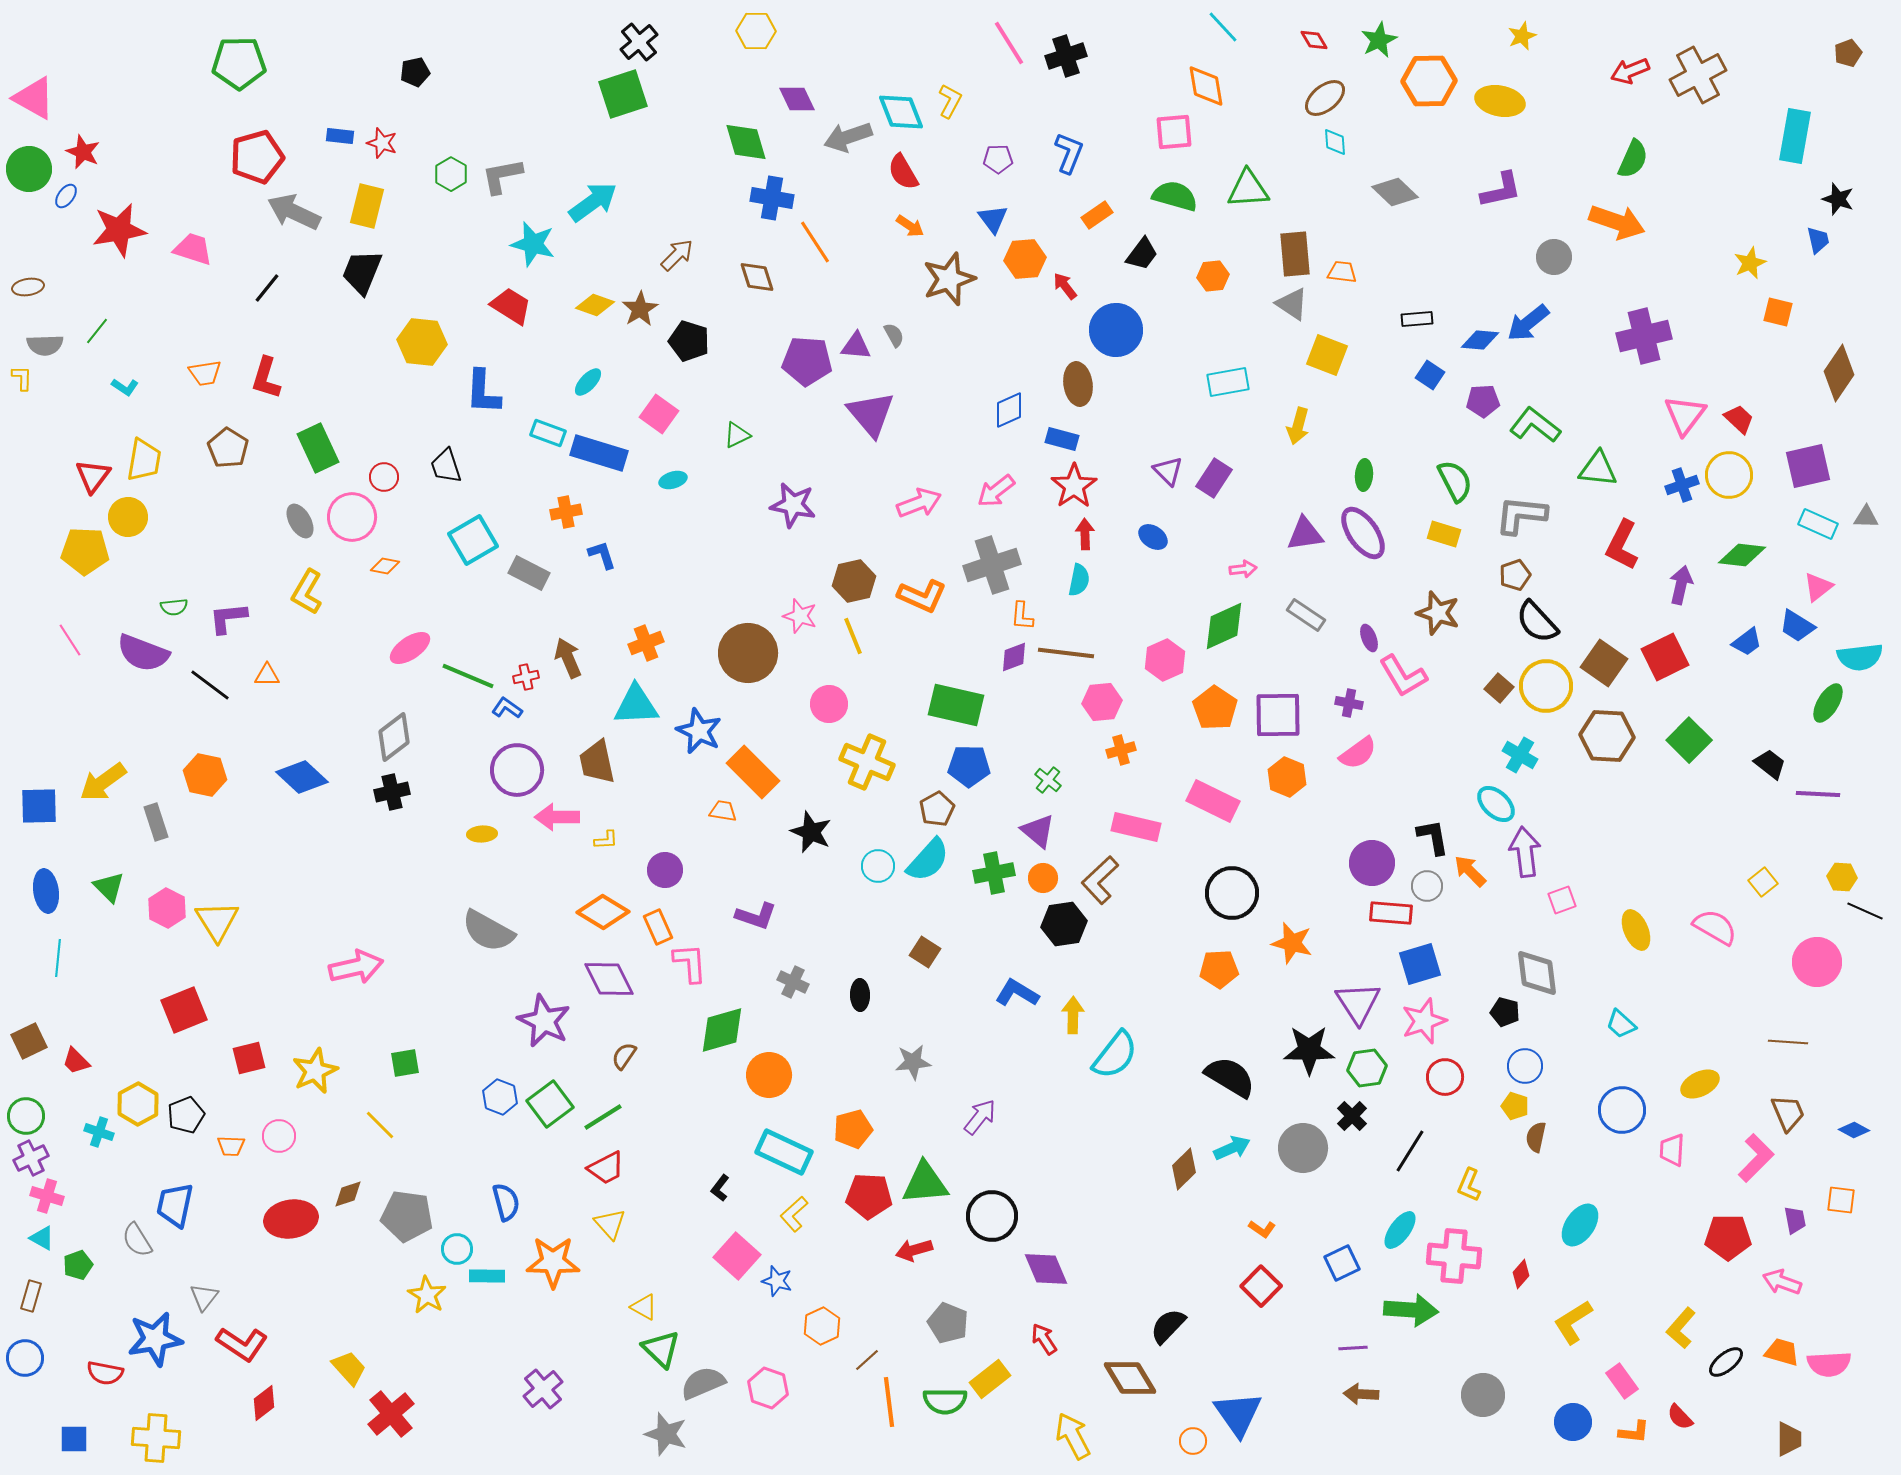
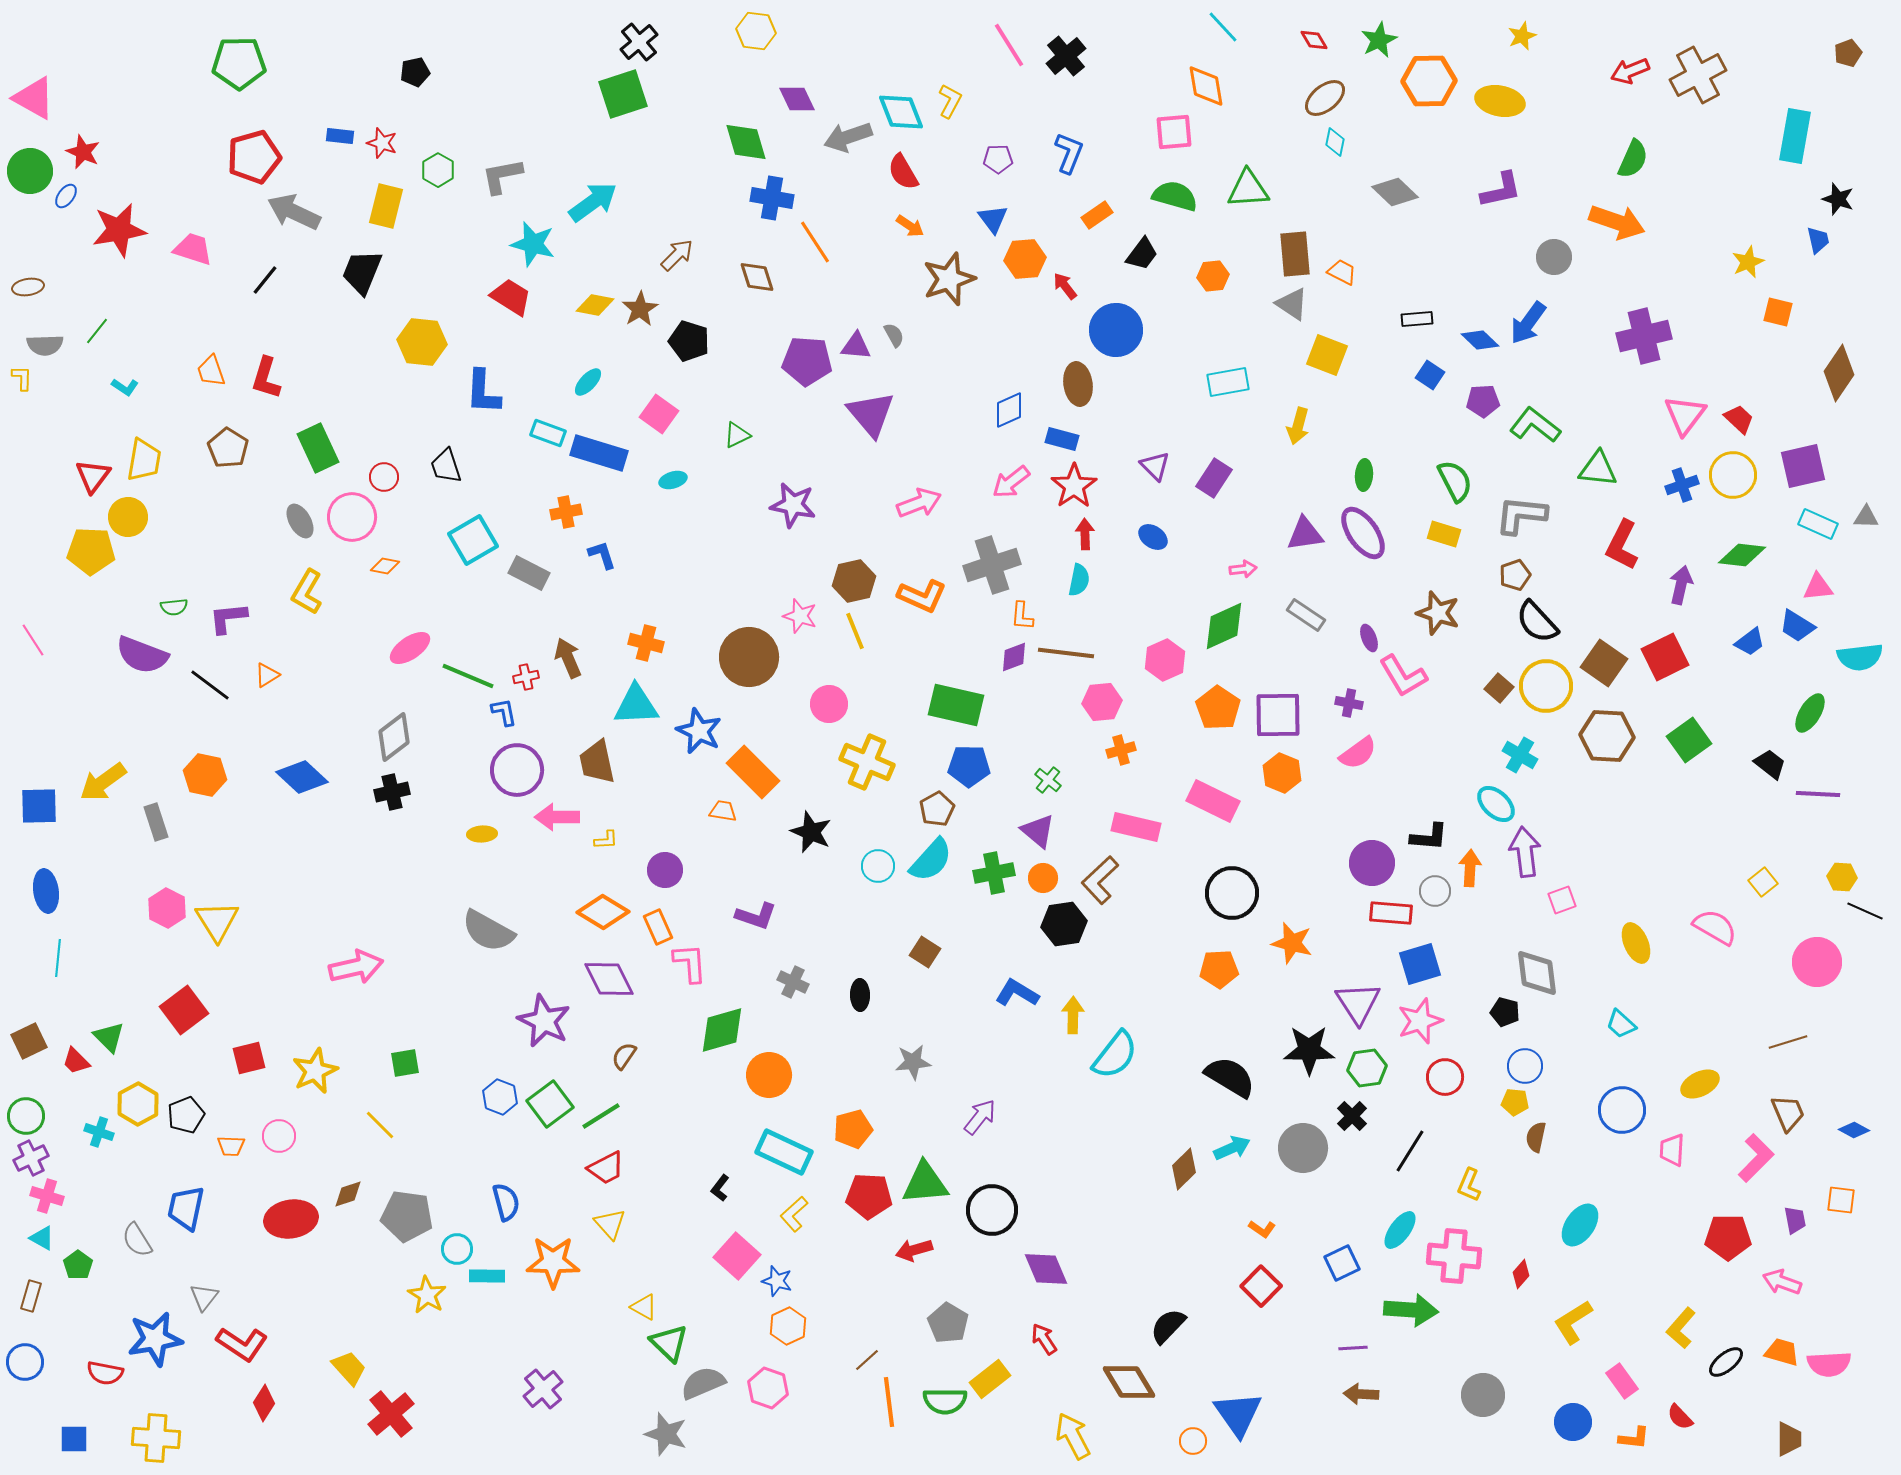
yellow hexagon at (756, 31): rotated 6 degrees clockwise
pink line at (1009, 43): moved 2 px down
black cross at (1066, 56): rotated 21 degrees counterclockwise
cyan diamond at (1335, 142): rotated 16 degrees clockwise
red pentagon at (257, 157): moved 3 px left
green circle at (29, 169): moved 1 px right, 2 px down
green hexagon at (451, 174): moved 13 px left, 4 px up
yellow rectangle at (367, 206): moved 19 px right
yellow star at (1750, 263): moved 2 px left, 1 px up
orange trapezoid at (1342, 272): rotated 20 degrees clockwise
black line at (267, 288): moved 2 px left, 8 px up
yellow diamond at (595, 305): rotated 9 degrees counterclockwise
red trapezoid at (511, 306): moved 9 px up
blue arrow at (1528, 323): rotated 15 degrees counterclockwise
blue diamond at (1480, 340): rotated 39 degrees clockwise
orange trapezoid at (205, 373): moved 6 px right, 2 px up; rotated 80 degrees clockwise
purple square at (1808, 466): moved 5 px left
purple triangle at (1168, 471): moved 13 px left, 5 px up
yellow circle at (1729, 475): moved 4 px right
pink arrow at (996, 491): moved 15 px right, 9 px up
yellow pentagon at (85, 551): moved 6 px right
pink triangle at (1818, 587): rotated 32 degrees clockwise
yellow line at (853, 636): moved 2 px right, 5 px up
pink line at (70, 640): moved 37 px left
blue trapezoid at (1747, 642): moved 3 px right
orange cross at (646, 643): rotated 36 degrees clockwise
purple semicircle at (143, 653): moved 1 px left, 2 px down
brown circle at (748, 653): moved 1 px right, 4 px down
orange triangle at (267, 675): rotated 32 degrees counterclockwise
green ellipse at (1828, 703): moved 18 px left, 10 px down
blue L-shape at (507, 708): moved 3 px left, 4 px down; rotated 44 degrees clockwise
orange pentagon at (1215, 708): moved 3 px right
green square at (1689, 740): rotated 9 degrees clockwise
orange hexagon at (1287, 777): moved 5 px left, 4 px up
black L-shape at (1433, 837): moved 4 px left; rotated 105 degrees clockwise
cyan semicircle at (928, 860): moved 3 px right
orange arrow at (1470, 871): moved 3 px up; rotated 48 degrees clockwise
gray circle at (1427, 886): moved 8 px right, 5 px down
green triangle at (109, 887): moved 150 px down
yellow ellipse at (1636, 930): moved 13 px down
red square at (184, 1010): rotated 15 degrees counterclockwise
pink star at (1424, 1021): moved 4 px left
brown line at (1788, 1042): rotated 21 degrees counterclockwise
yellow pentagon at (1515, 1106): moved 4 px up; rotated 12 degrees counterclockwise
green line at (603, 1117): moved 2 px left, 1 px up
blue trapezoid at (175, 1205): moved 11 px right, 3 px down
black circle at (992, 1216): moved 6 px up
green pentagon at (78, 1265): rotated 16 degrees counterclockwise
gray pentagon at (948, 1323): rotated 9 degrees clockwise
orange hexagon at (822, 1326): moved 34 px left
green triangle at (661, 1349): moved 8 px right, 6 px up
blue circle at (25, 1358): moved 4 px down
brown diamond at (1130, 1378): moved 1 px left, 4 px down
red diamond at (264, 1403): rotated 21 degrees counterclockwise
orange L-shape at (1634, 1432): moved 6 px down
